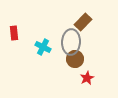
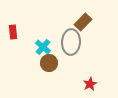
red rectangle: moved 1 px left, 1 px up
cyan cross: rotated 14 degrees clockwise
brown circle: moved 26 px left, 4 px down
red star: moved 3 px right, 6 px down
